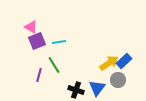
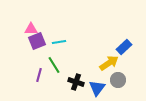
pink triangle: moved 2 px down; rotated 32 degrees counterclockwise
blue rectangle: moved 14 px up
black cross: moved 8 px up
